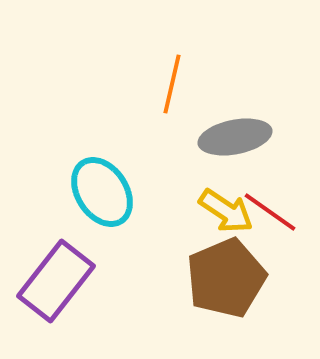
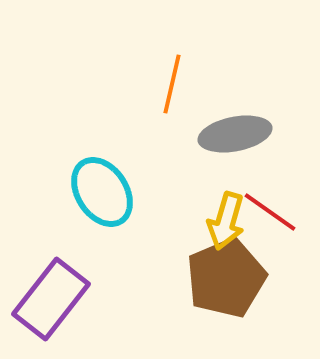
gray ellipse: moved 3 px up
yellow arrow: moved 10 px down; rotated 72 degrees clockwise
purple rectangle: moved 5 px left, 18 px down
